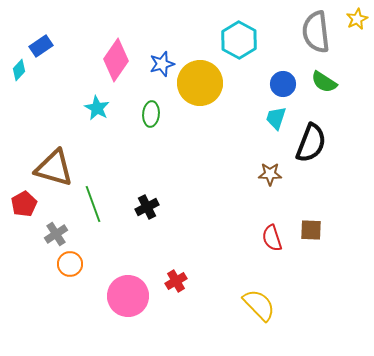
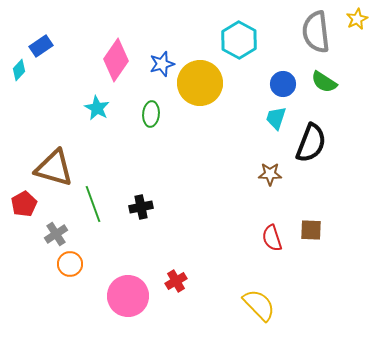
black cross: moved 6 px left; rotated 15 degrees clockwise
